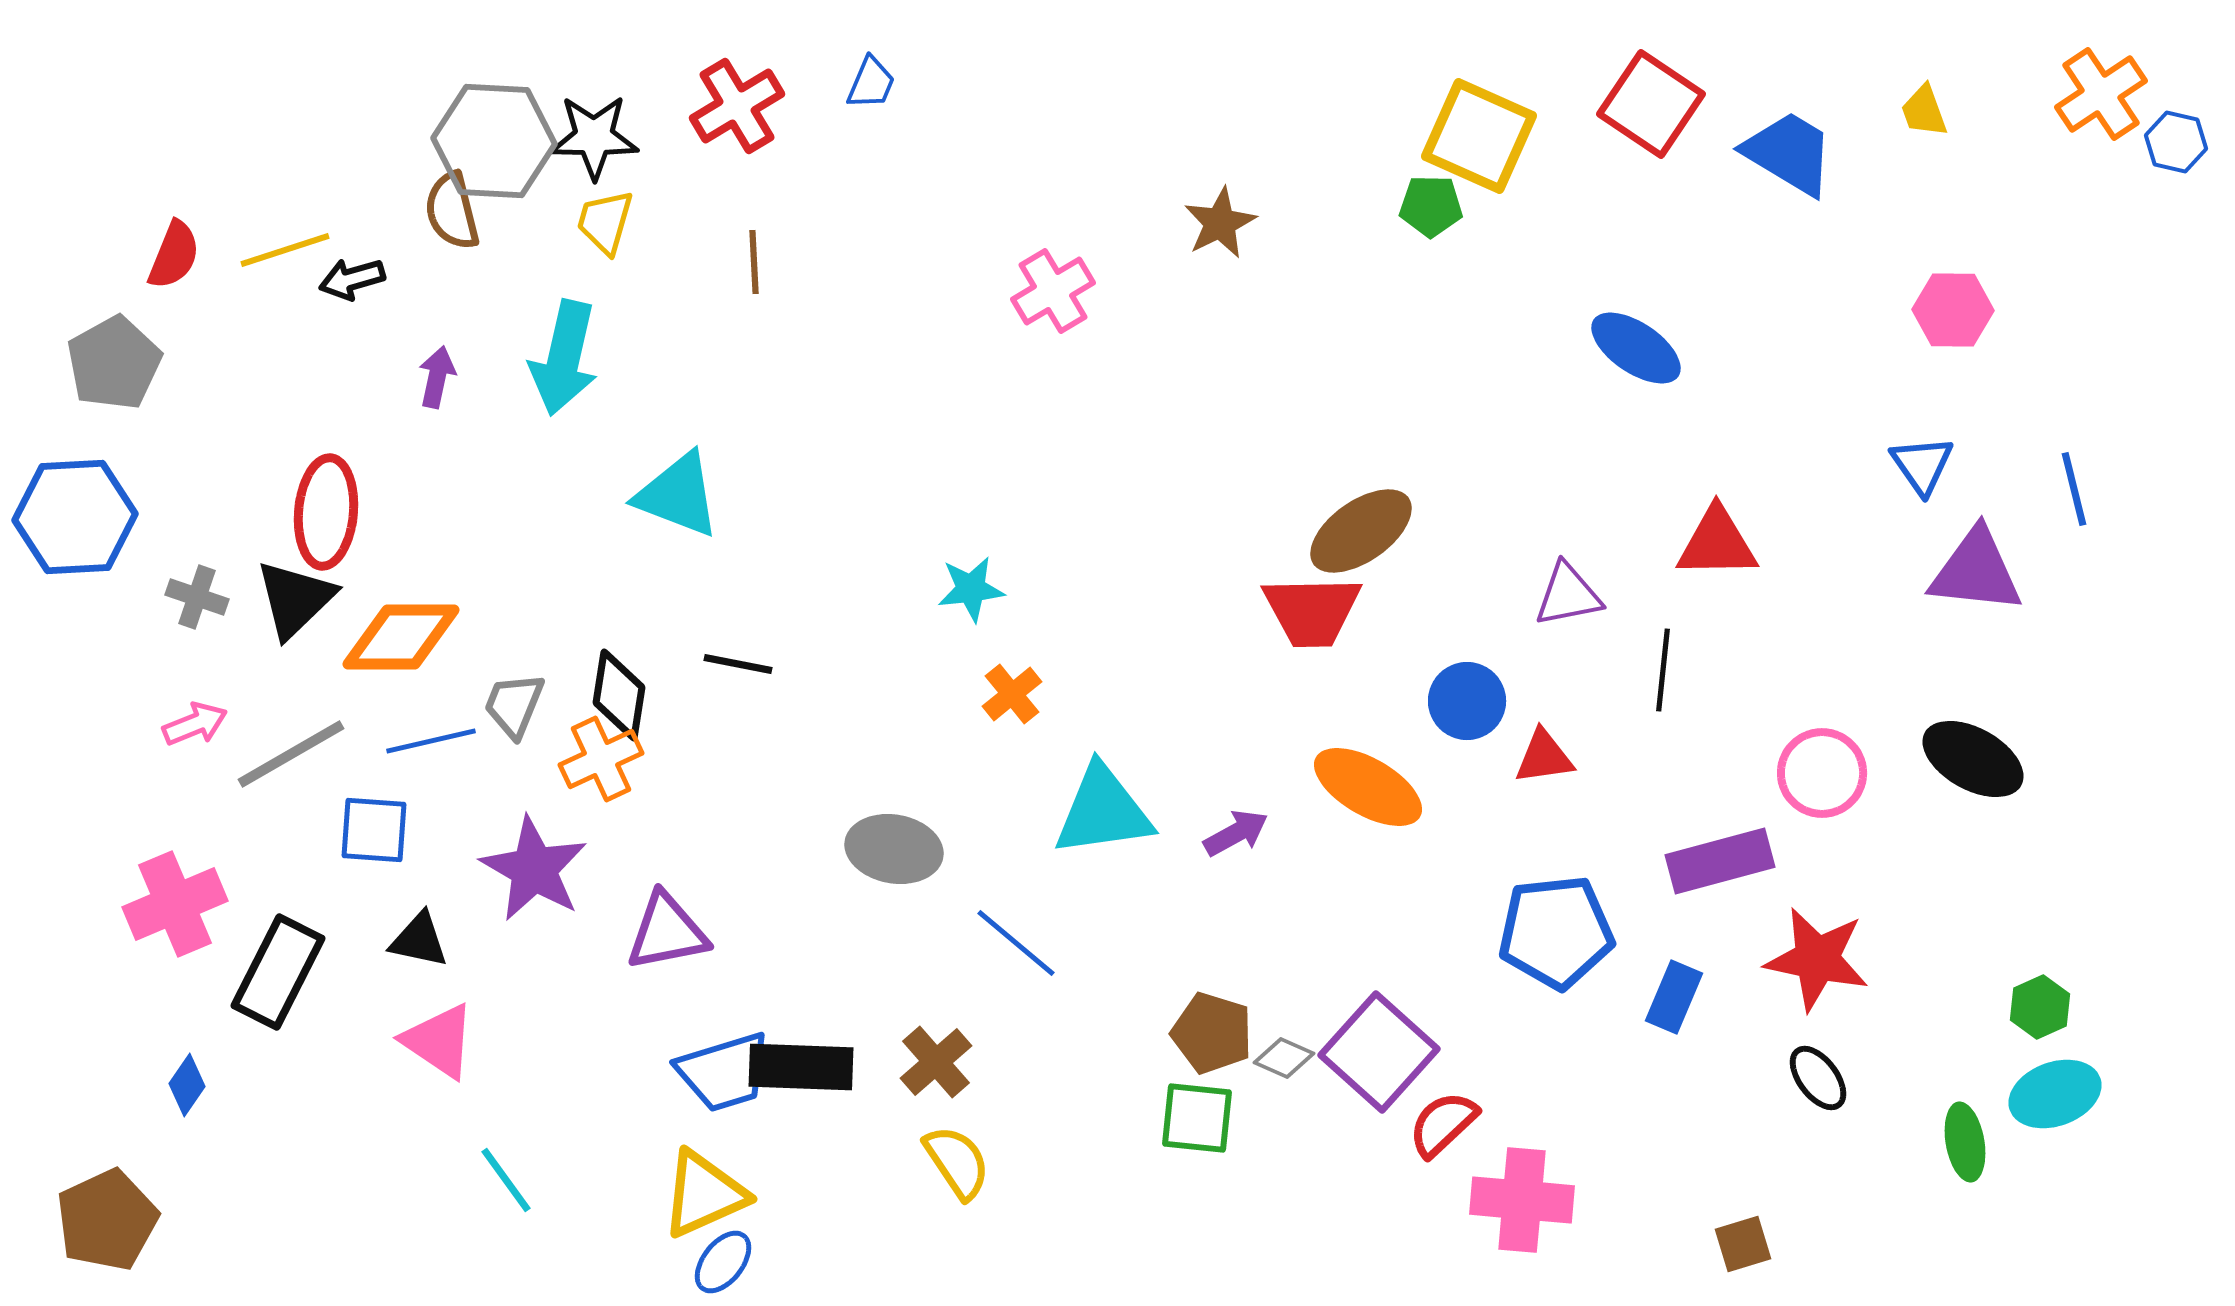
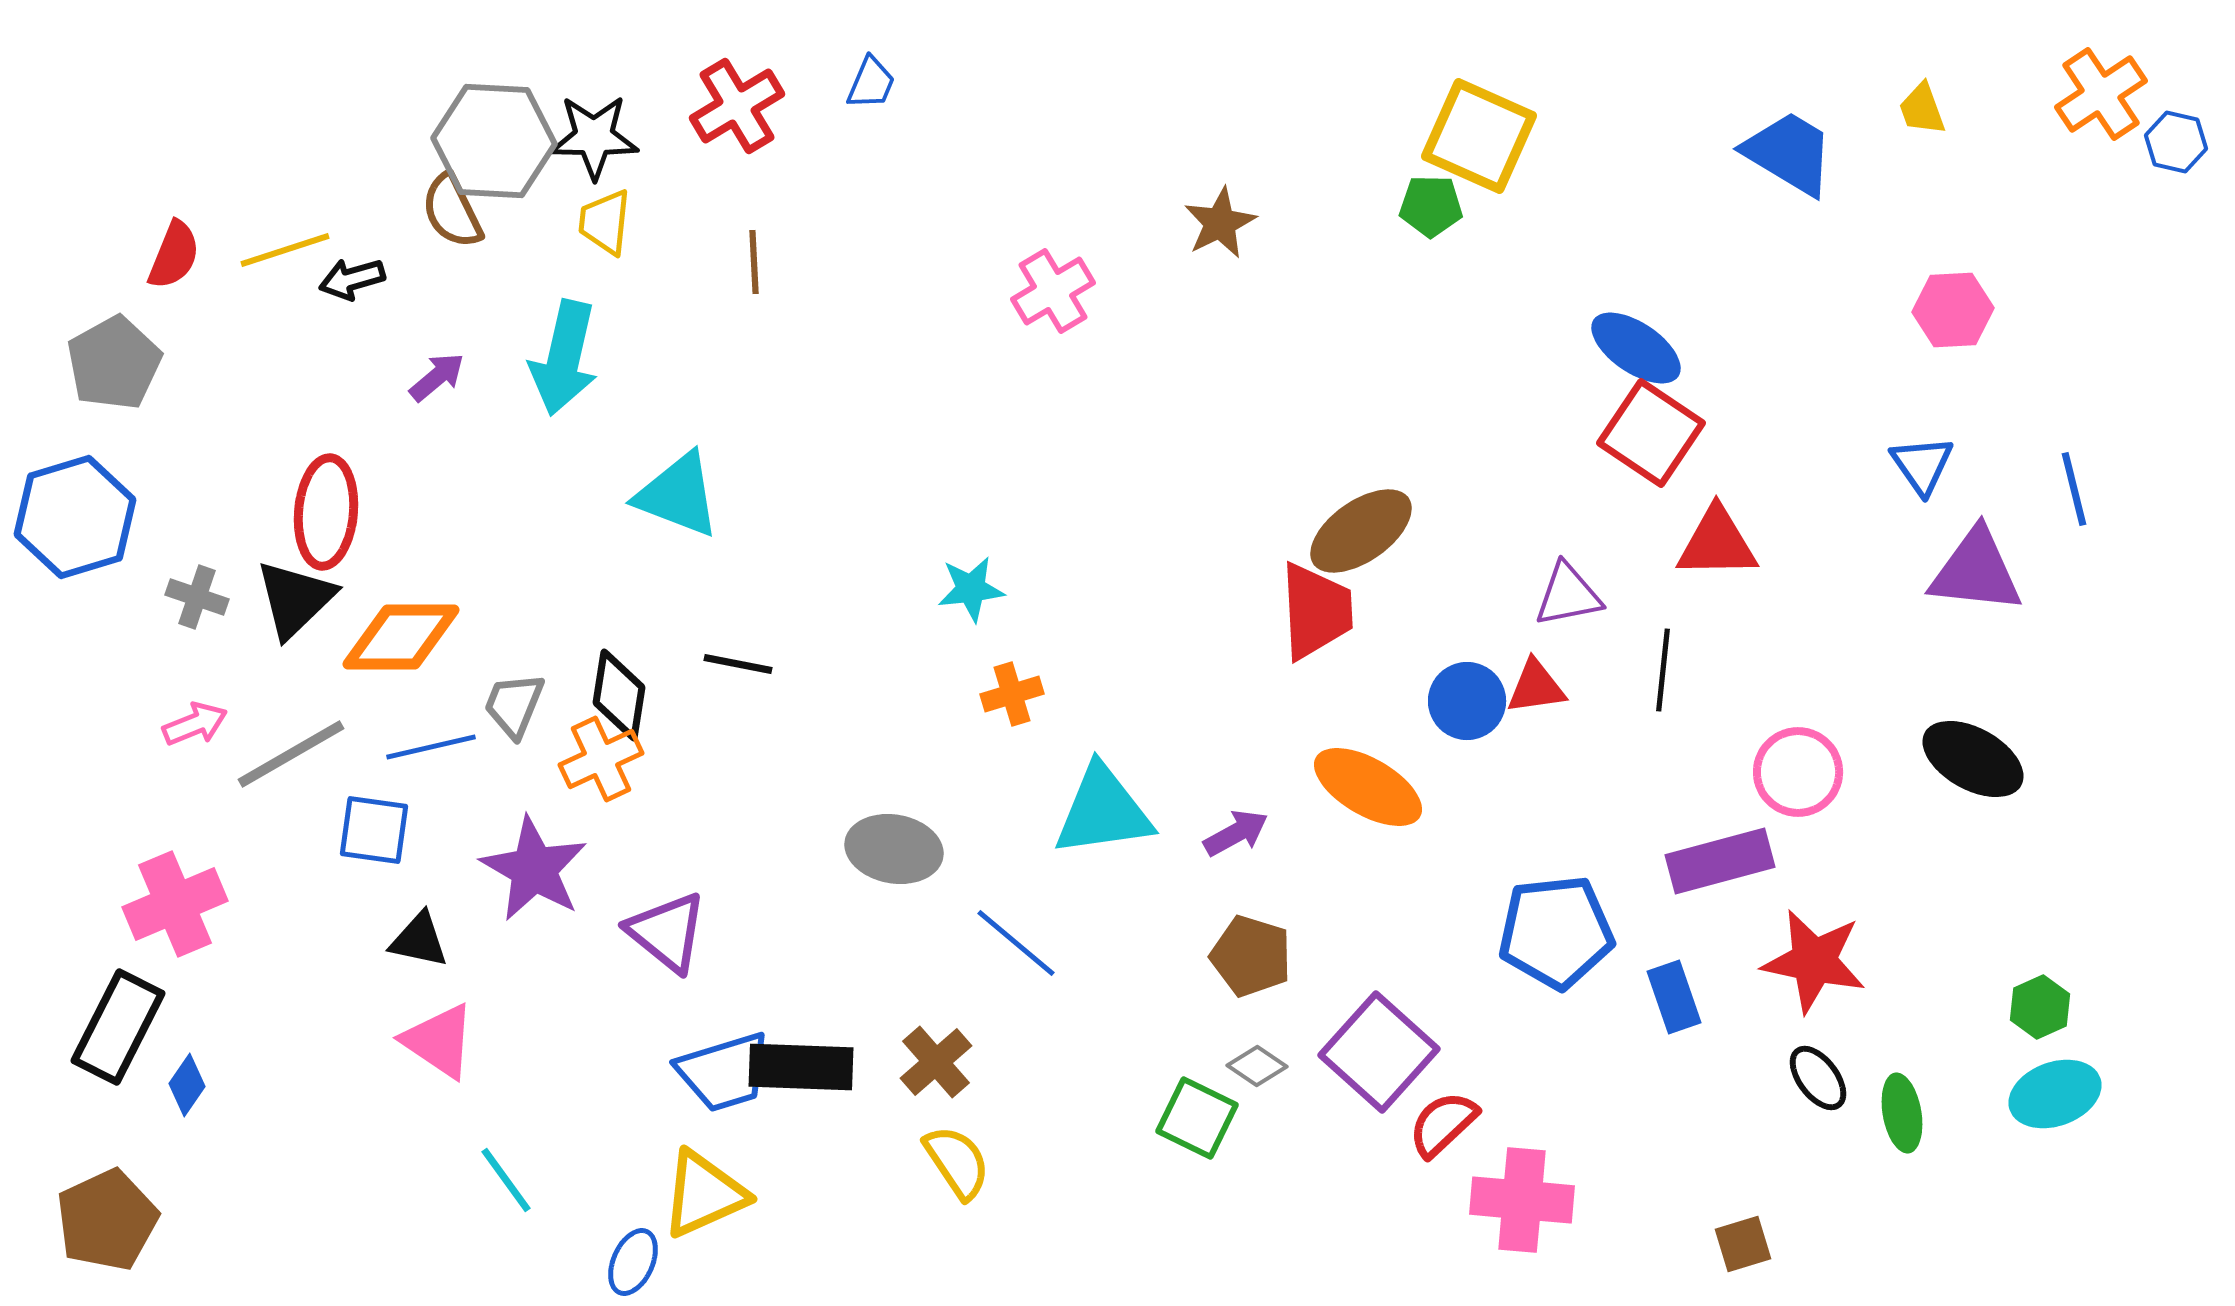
red square at (1651, 104): moved 329 px down
yellow trapezoid at (1924, 111): moved 2 px left, 2 px up
brown semicircle at (452, 211): rotated 12 degrees counterclockwise
yellow trapezoid at (605, 222): rotated 10 degrees counterclockwise
pink hexagon at (1953, 310): rotated 4 degrees counterclockwise
purple arrow at (437, 377): rotated 38 degrees clockwise
blue hexagon at (75, 517): rotated 14 degrees counterclockwise
red trapezoid at (1312, 611): moved 4 px right; rotated 92 degrees counterclockwise
orange cross at (1012, 694): rotated 22 degrees clockwise
blue line at (431, 741): moved 6 px down
red triangle at (1544, 757): moved 8 px left, 70 px up
pink circle at (1822, 773): moved 24 px left, 1 px up
blue square at (374, 830): rotated 4 degrees clockwise
purple triangle at (667, 932): rotated 50 degrees clockwise
red star at (1817, 959): moved 3 px left, 2 px down
black rectangle at (278, 972): moved 160 px left, 55 px down
blue rectangle at (1674, 997): rotated 42 degrees counterclockwise
brown pentagon at (1212, 1033): moved 39 px right, 77 px up
gray diamond at (1284, 1058): moved 27 px left, 8 px down; rotated 10 degrees clockwise
green square at (1197, 1118): rotated 20 degrees clockwise
green ellipse at (1965, 1142): moved 63 px left, 29 px up
blue ellipse at (723, 1262): moved 90 px left; rotated 14 degrees counterclockwise
